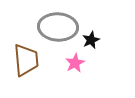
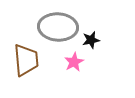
black star: rotated 12 degrees clockwise
pink star: moved 1 px left, 1 px up
